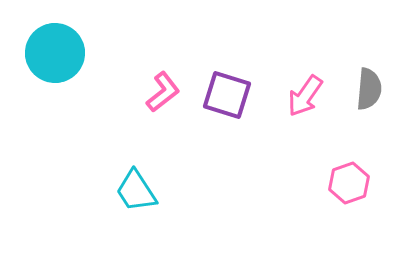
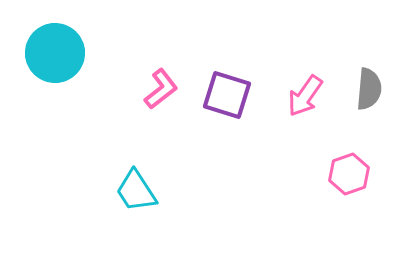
pink L-shape: moved 2 px left, 3 px up
pink hexagon: moved 9 px up
